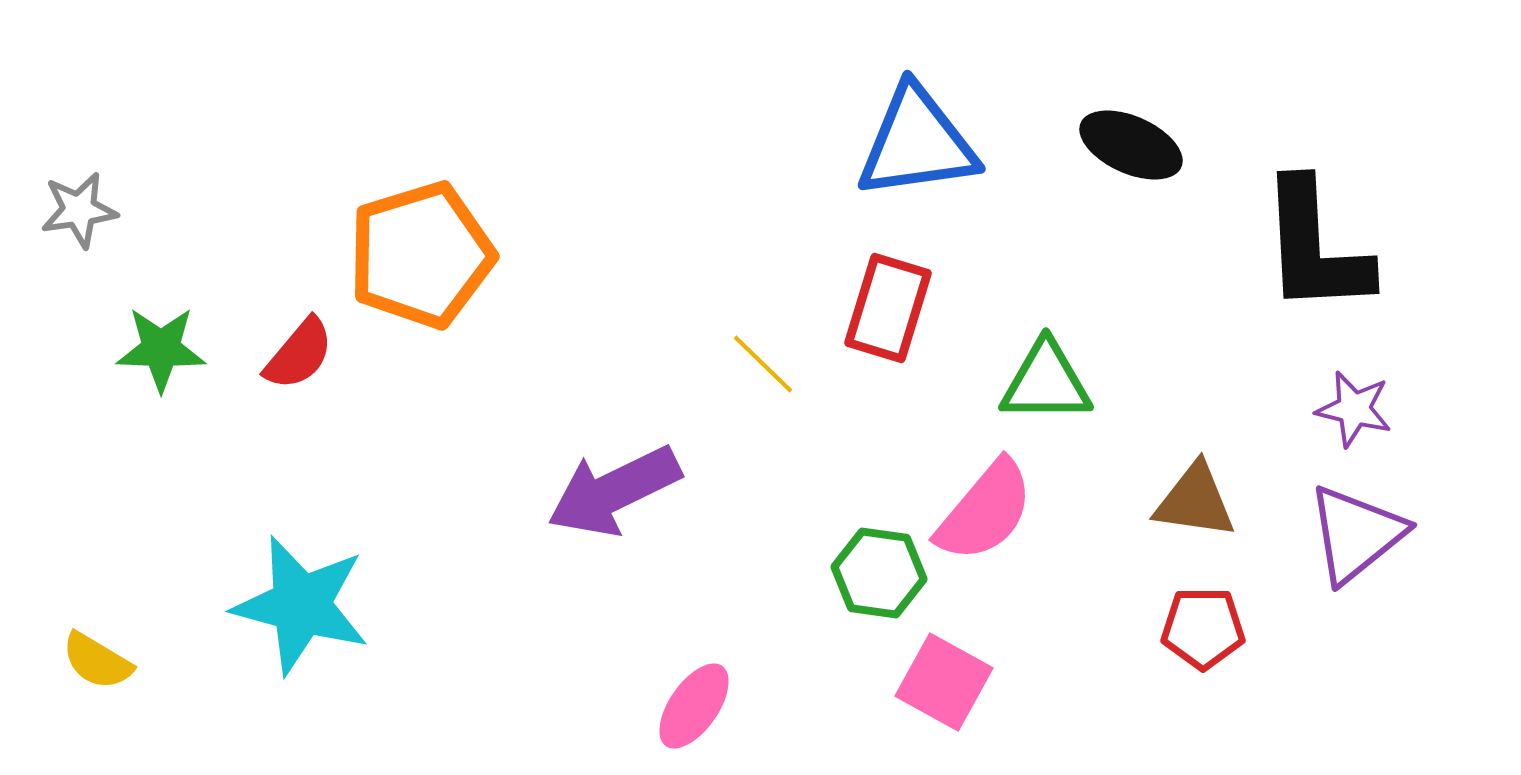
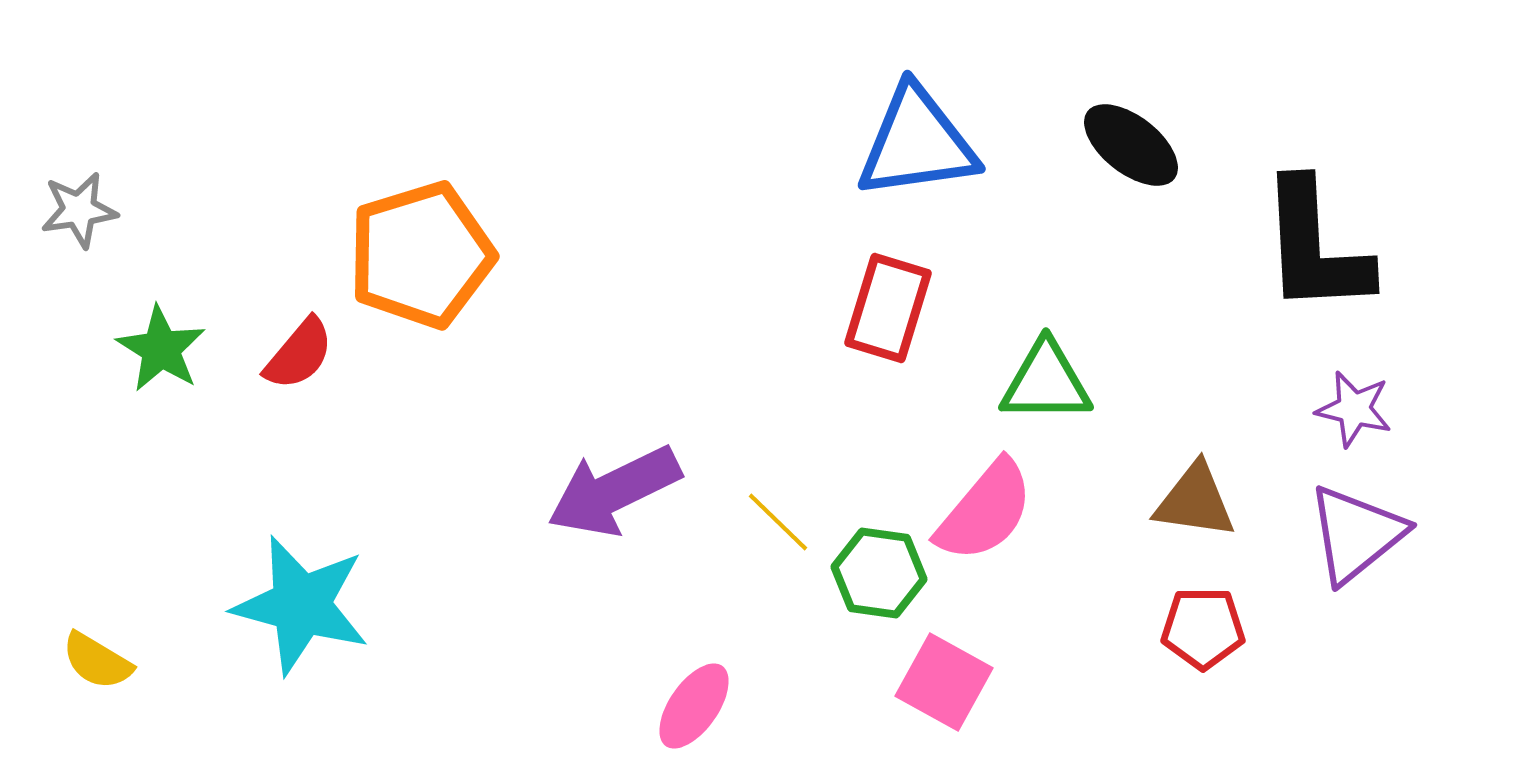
black ellipse: rotated 14 degrees clockwise
green star: rotated 30 degrees clockwise
yellow line: moved 15 px right, 158 px down
